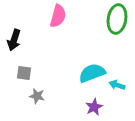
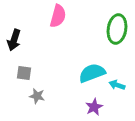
green ellipse: moved 10 px down
